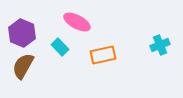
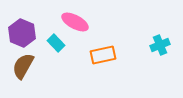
pink ellipse: moved 2 px left
cyan rectangle: moved 4 px left, 4 px up
